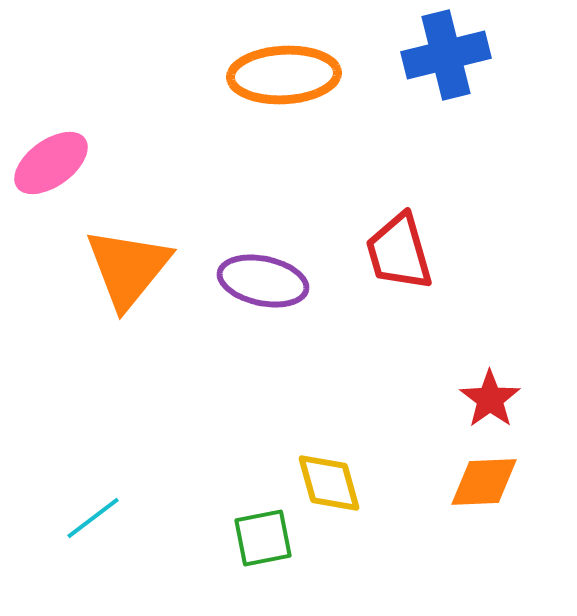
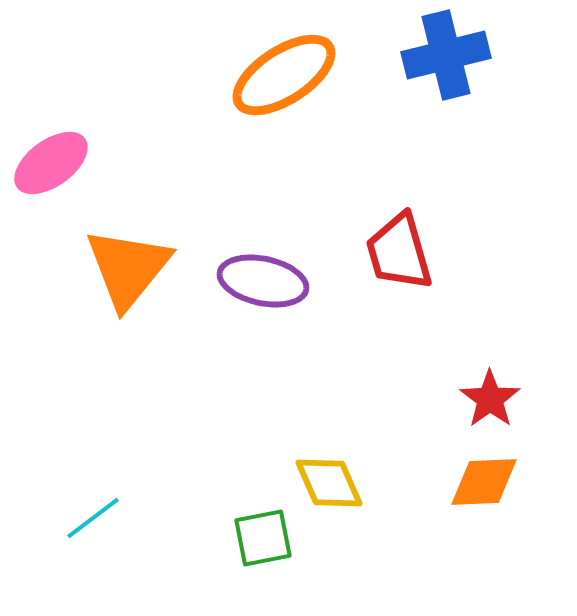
orange ellipse: rotated 30 degrees counterclockwise
yellow diamond: rotated 8 degrees counterclockwise
